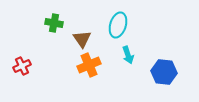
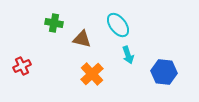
cyan ellipse: rotated 55 degrees counterclockwise
brown triangle: rotated 42 degrees counterclockwise
orange cross: moved 3 px right, 9 px down; rotated 20 degrees counterclockwise
